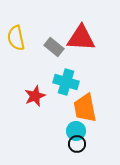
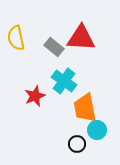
cyan cross: moved 2 px left, 1 px up; rotated 20 degrees clockwise
cyan circle: moved 21 px right, 1 px up
